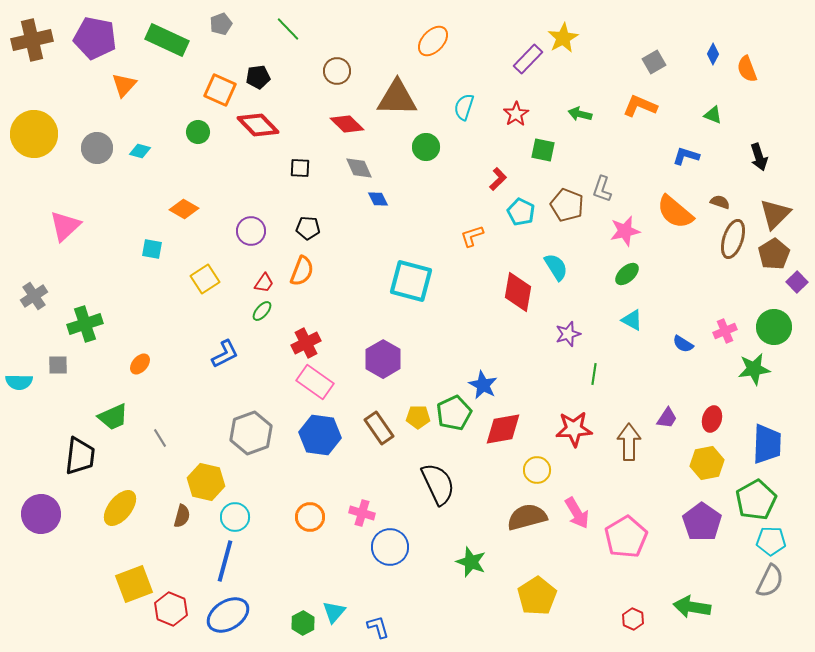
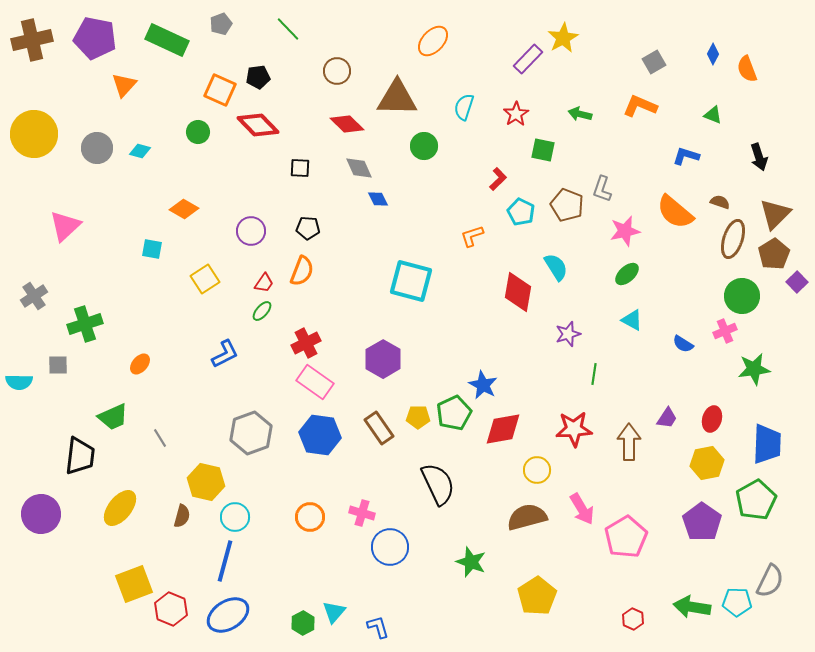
green circle at (426, 147): moved 2 px left, 1 px up
green circle at (774, 327): moved 32 px left, 31 px up
pink arrow at (577, 513): moved 5 px right, 4 px up
cyan pentagon at (771, 541): moved 34 px left, 61 px down
